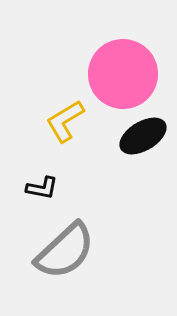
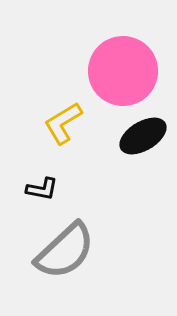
pink circle: moved 3 px up
yellow L-shape: moved 2 px left, 2 px down
black L-shape: moved 1 px down
